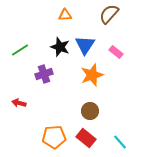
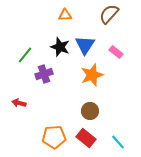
green line: moved 5 px right, 5 px down; rotated 18 degrees counterclockwise
cyan line: moved 2 px left
